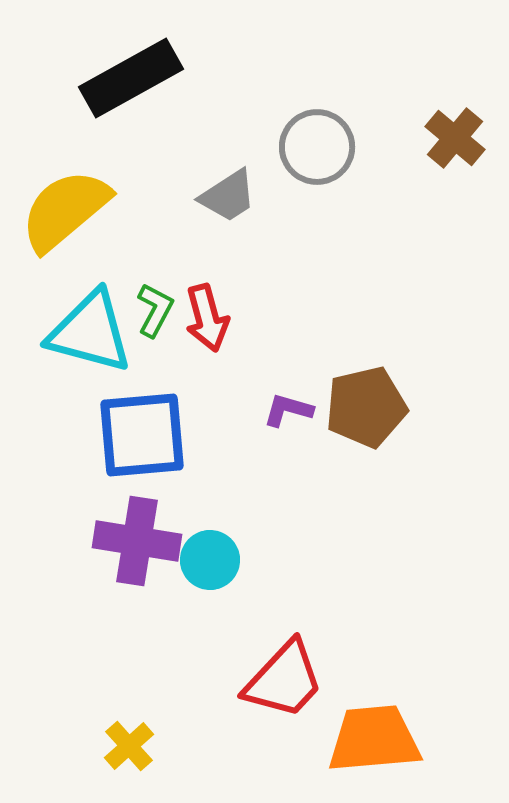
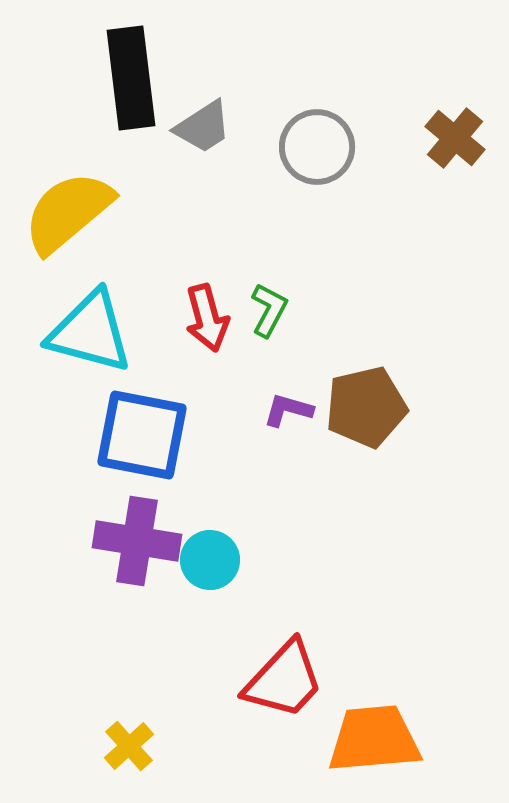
black rectangle: rotated 68 degrees counterclockwise
gray trapezoid: moved 25 px left, 69 px up
yellow semicircle: moved 3 px right, 2 px down
green L-shape: moved 114 px right
blue square: rotated 16 degrees clockwise
